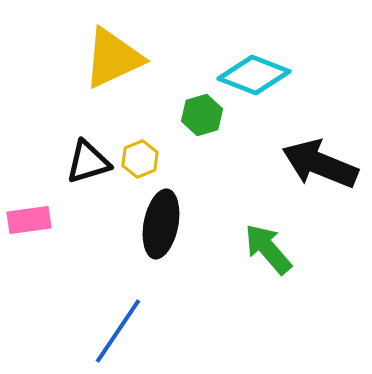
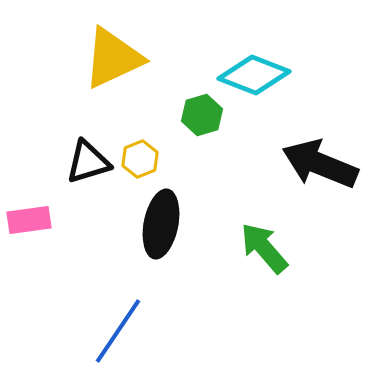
green arrow: moved 4 px left, 1 px up
